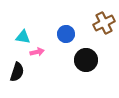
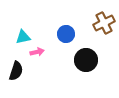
cyan triangle: rotated 21 degrees counterclockwise
black semicircle: moved 1 px left, 1 px up
